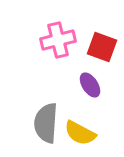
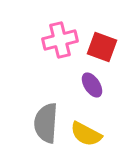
pink cross: moved 2 px right
purple ellipse: moved 2 px right
yellow semicircle: moved 6 px right, 1 px down
